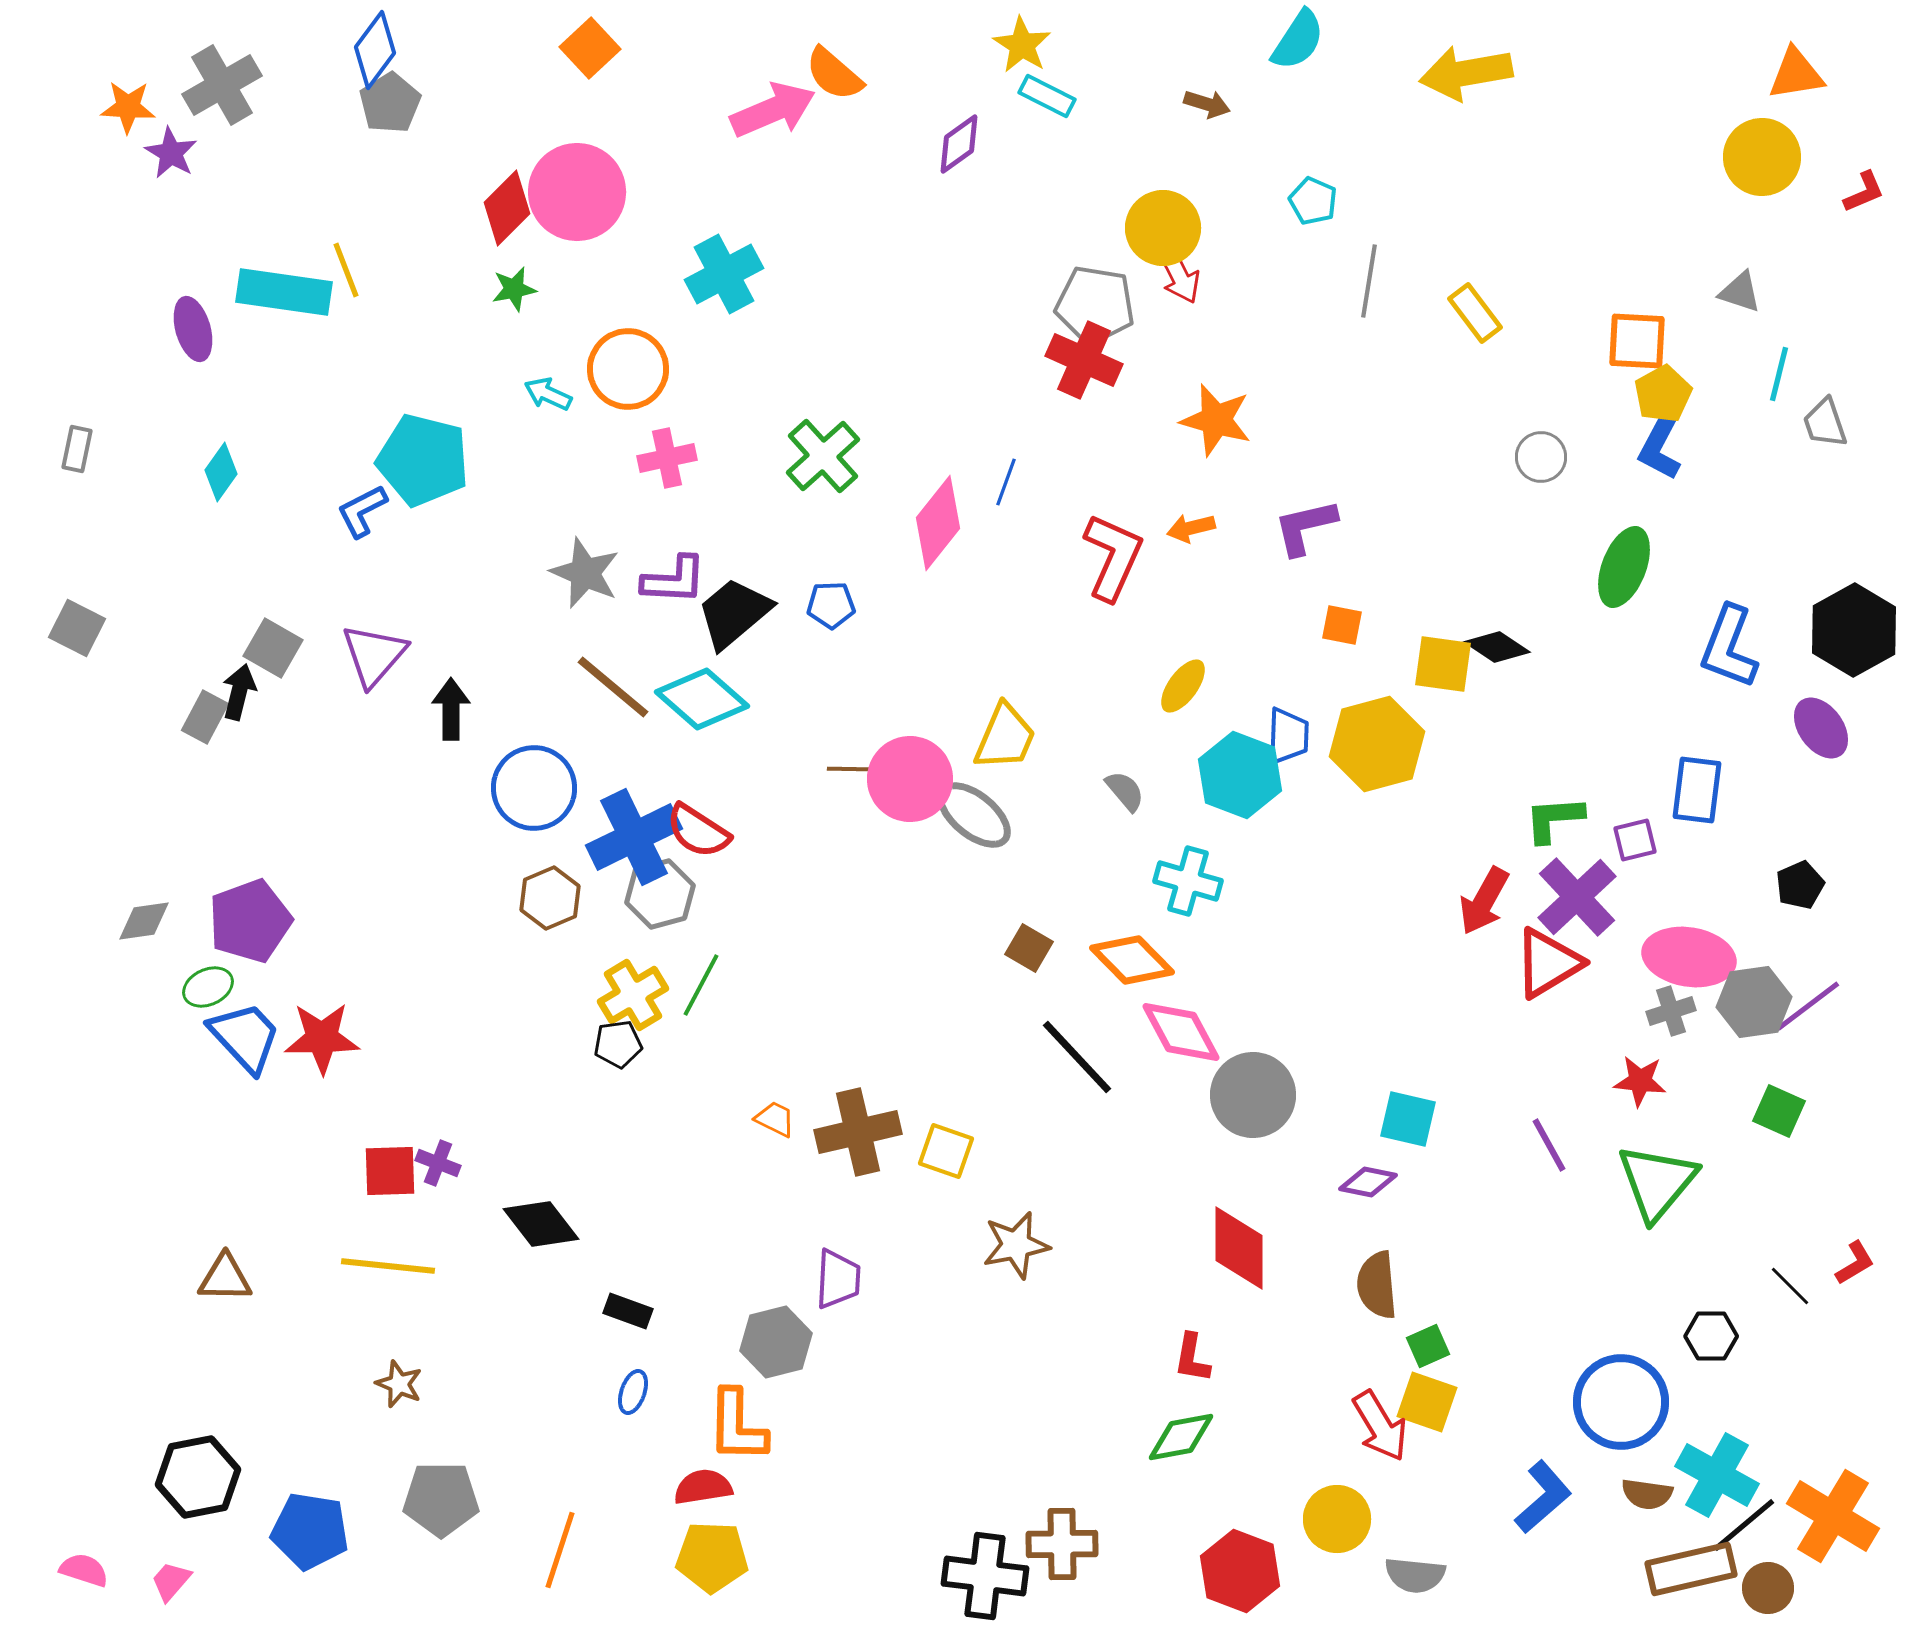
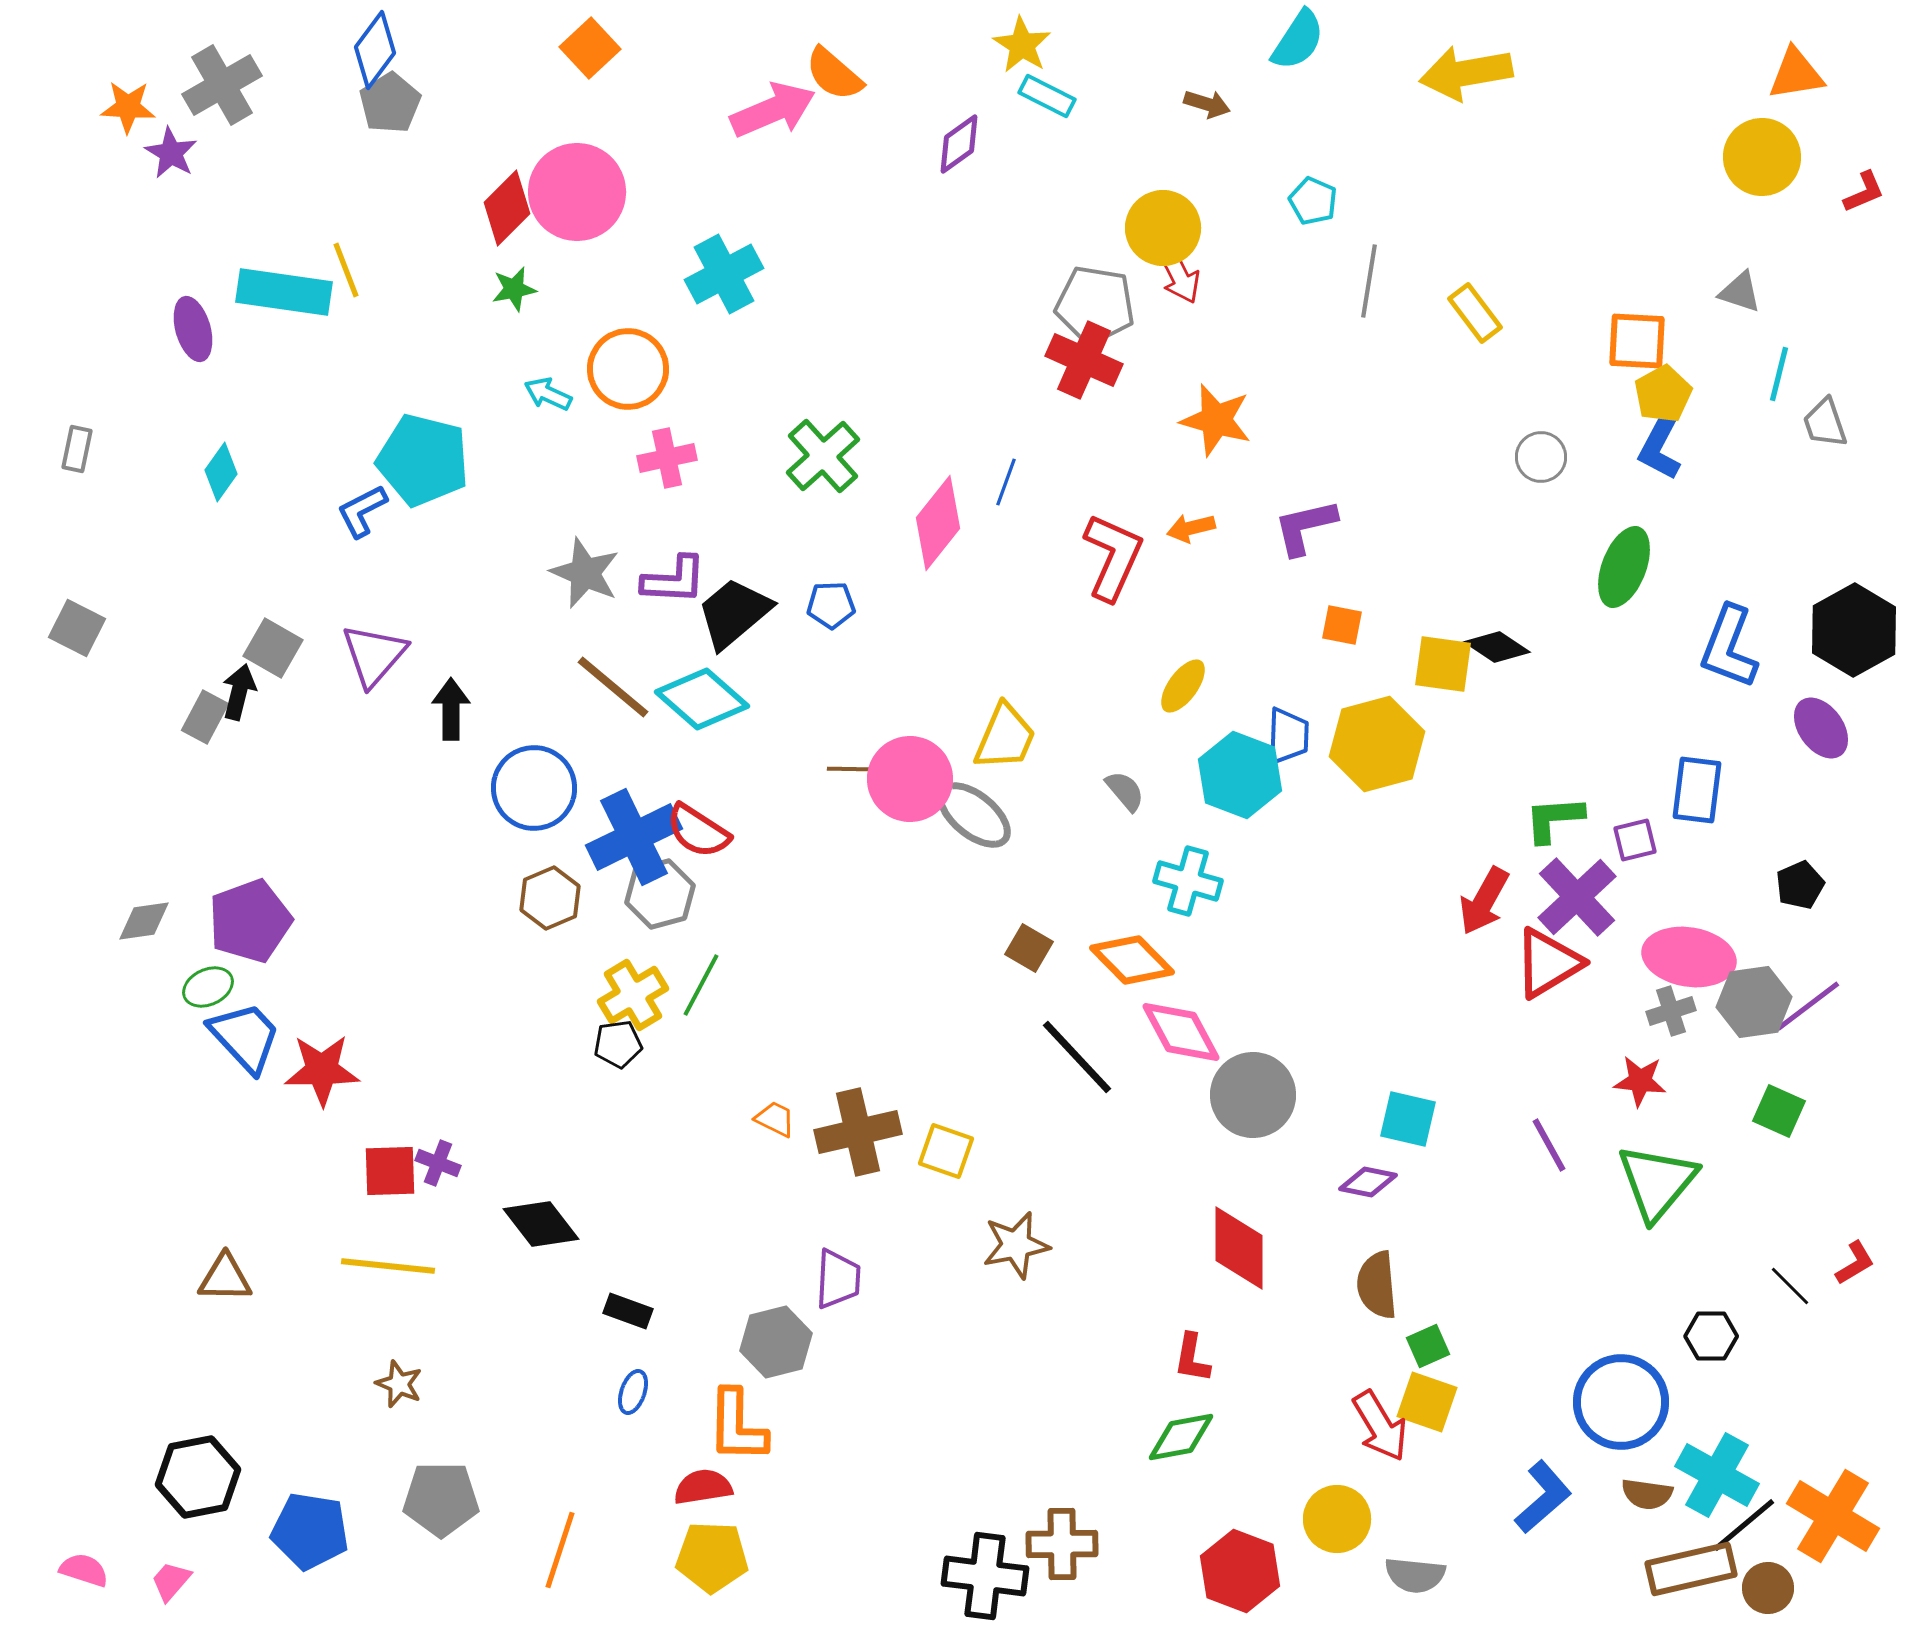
red star at (322, 1038): moved 32 px down
